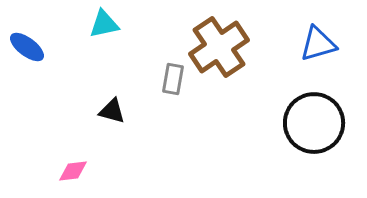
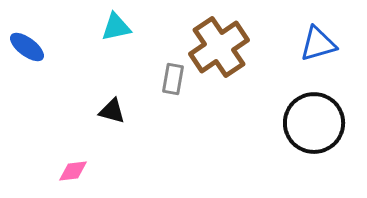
cyan triangle: moved 12 px right, 3 px down
